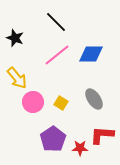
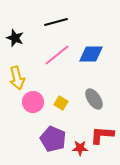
black line: rotated 60 degrees counterclockwise
yellow arrow: rotated 25 degrees clockwise
purple pentagon: rotated 15 degrees counterclockwise
